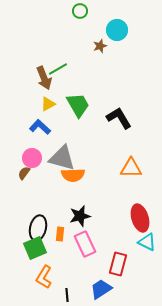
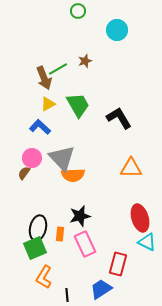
green circle: moved 2 px left
brown star: moved 15 px left, 15 px down
gray triangle: rotated 32 degrees clockwise
